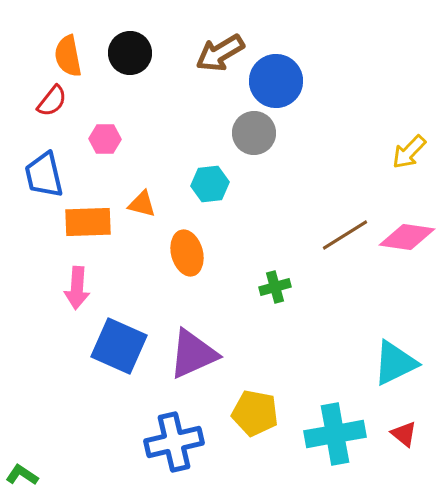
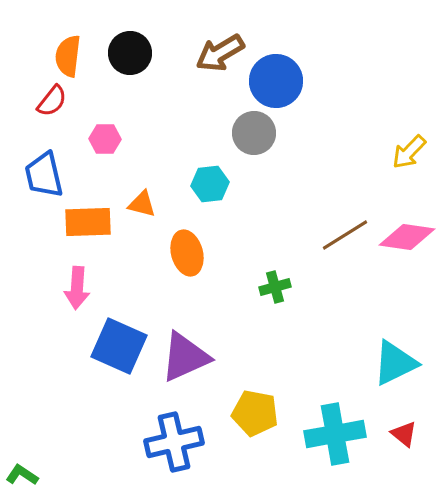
orange semicircle: rotated 18 degrees clockwise
purple triangle: moved 8 px left, 3 px down
